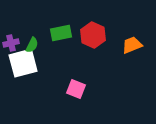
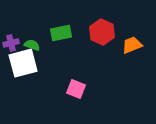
red hexagon: moved 9 px right, 3 px up
green semicircle: rotated 98 degrees counterclockwise
